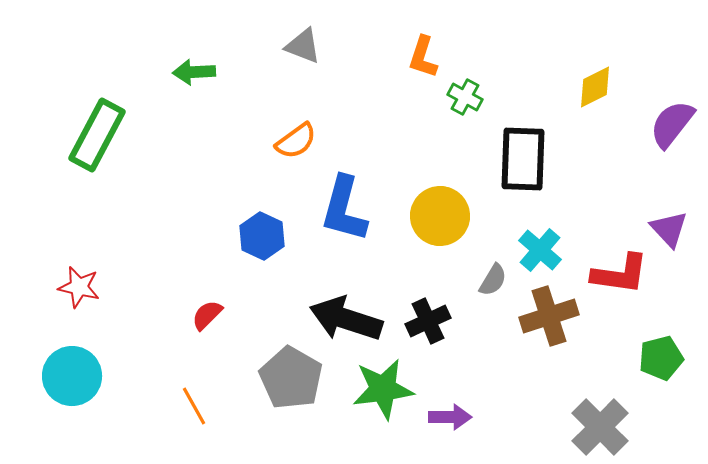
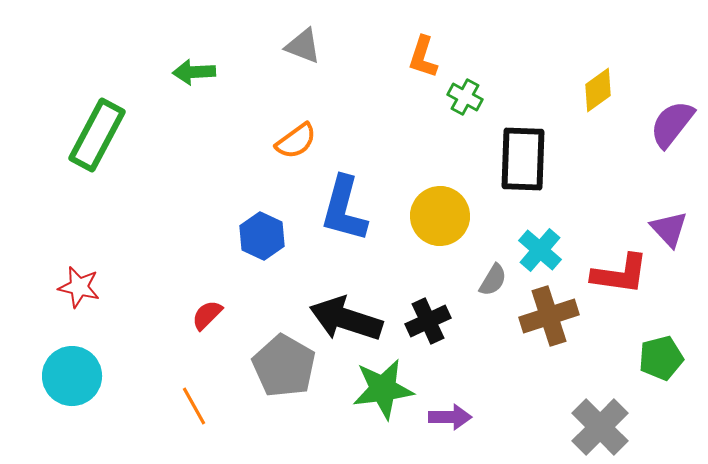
yellow diamond: moved 3 px right, 3 px down; rotated 9 degrees counterclockwise
gray pentagon: moved 7 px left, 12 px up
